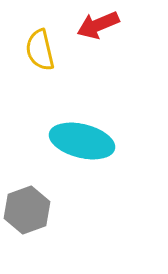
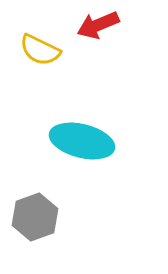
yellow semicircle: rotated 51 degrees counterclockwise
gray hexagon: moved 8 px right, 7 px down
